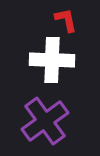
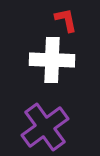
purple cross: moved 6 px down
